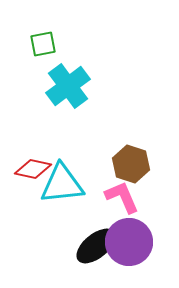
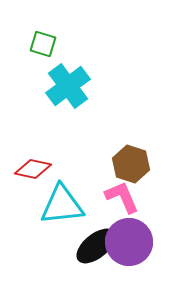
green square: rotated 28 degrees clockwise
cyan triangle: moved 21 px down
